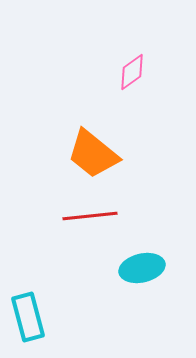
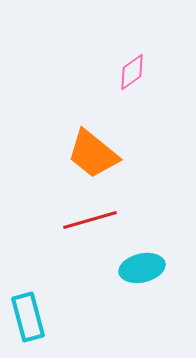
red line: moved 4 px down; rotated 10 degrees counterclockwise
